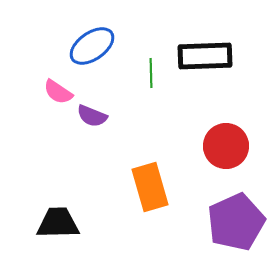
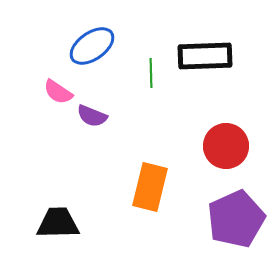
orange rectangle: rotated 30 degrees clockwise
purple pentagon: moved 3 px up
